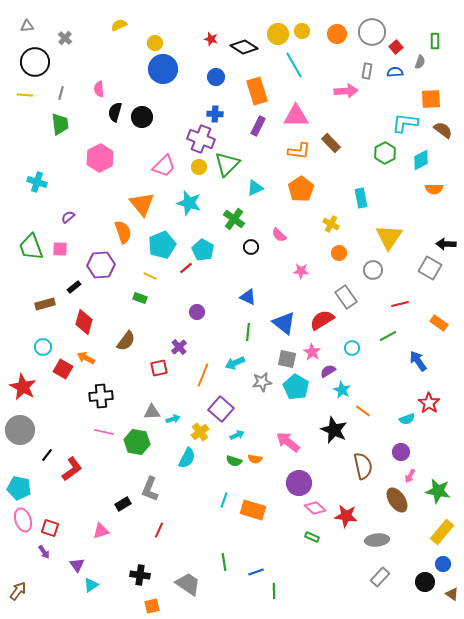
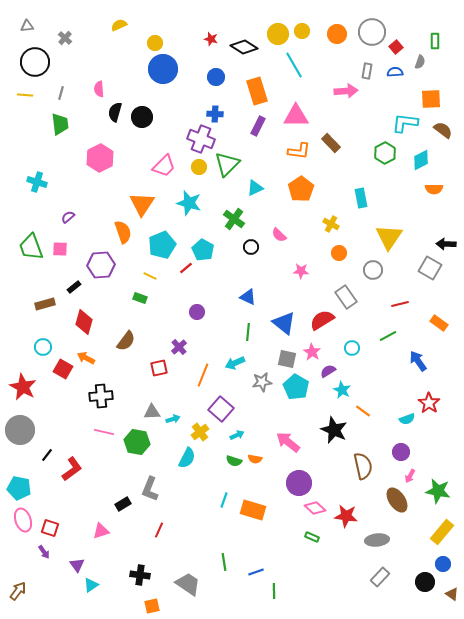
orange triangle at (142, 204): rotated 12 degrees clockwise
